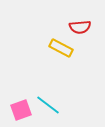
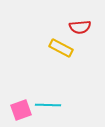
cyan line: rotated 35 degrees counterclockwise
